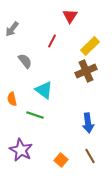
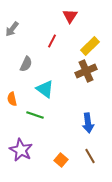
gray semicircle: moved 1 px right, 3 px down; rotated 63 degrees clockwise
cyan triangle: moved 1 px right, 1 px up
